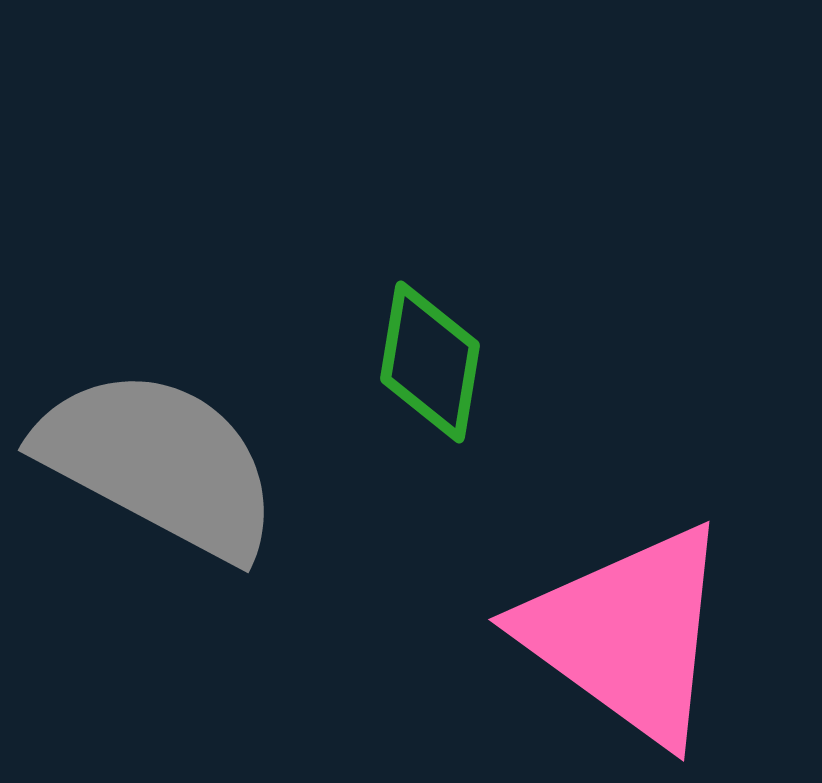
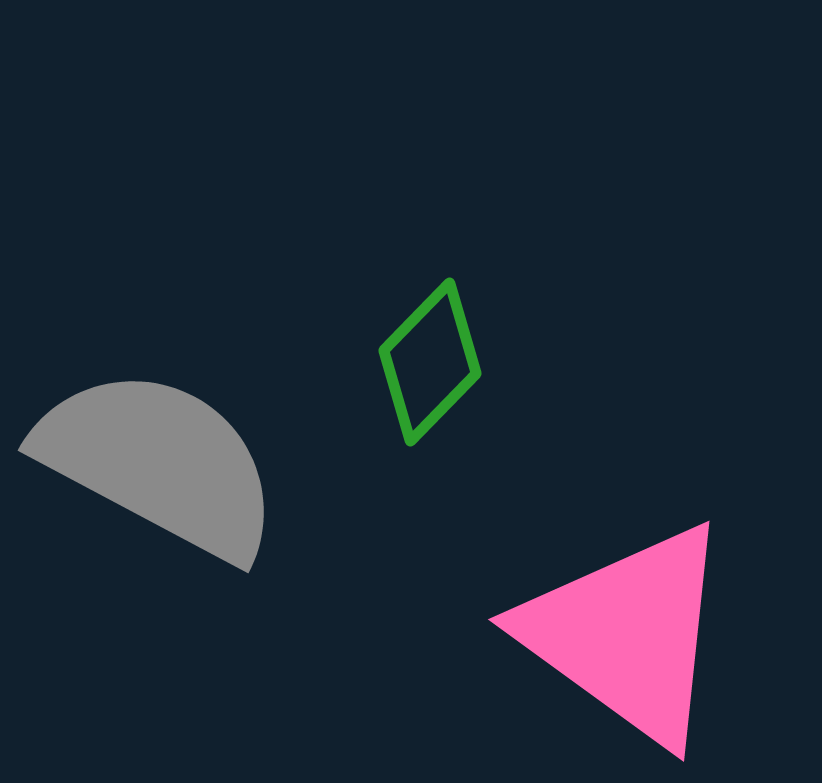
green diamond: rotated 35 degrees clockwise
